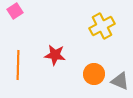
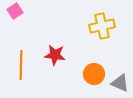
yellow cross: rotated 15 degrees clockwise
orange line: moved 3 px right
gray triangle: moved 2 px down
